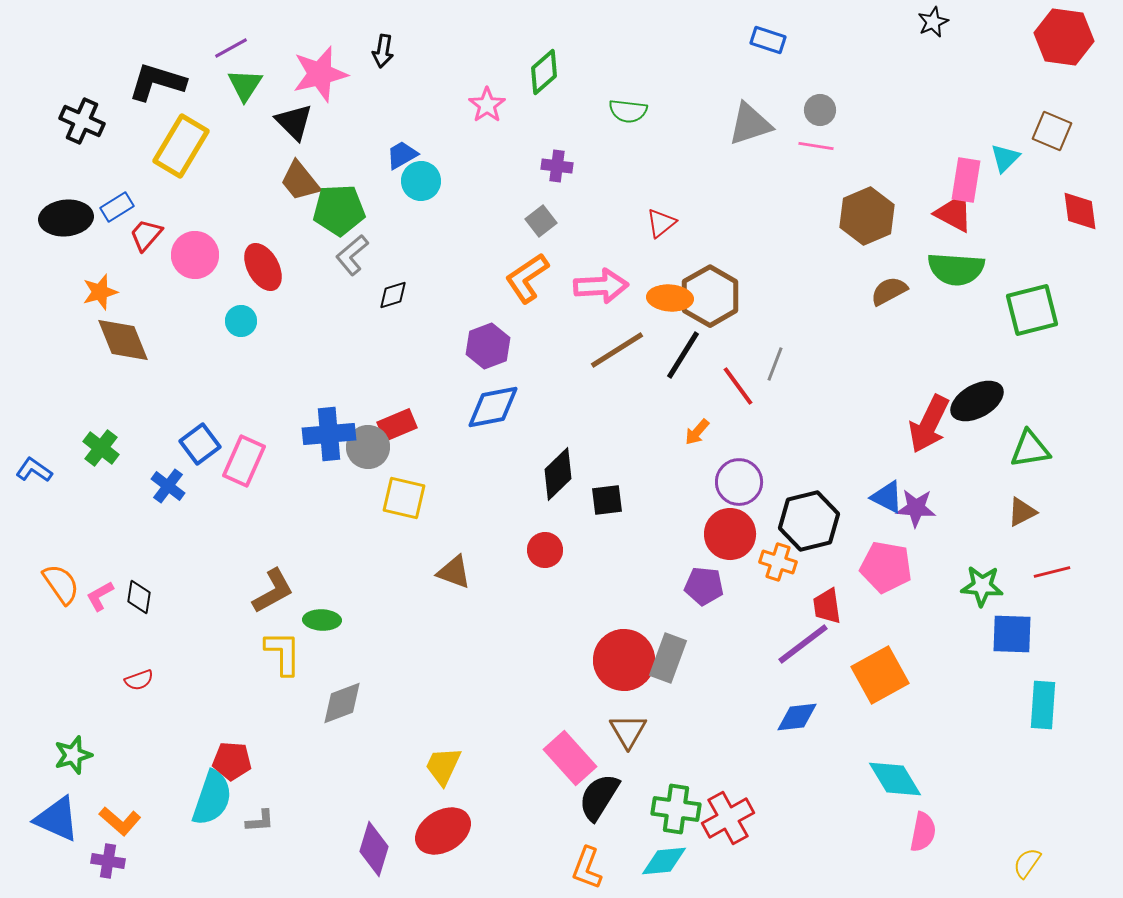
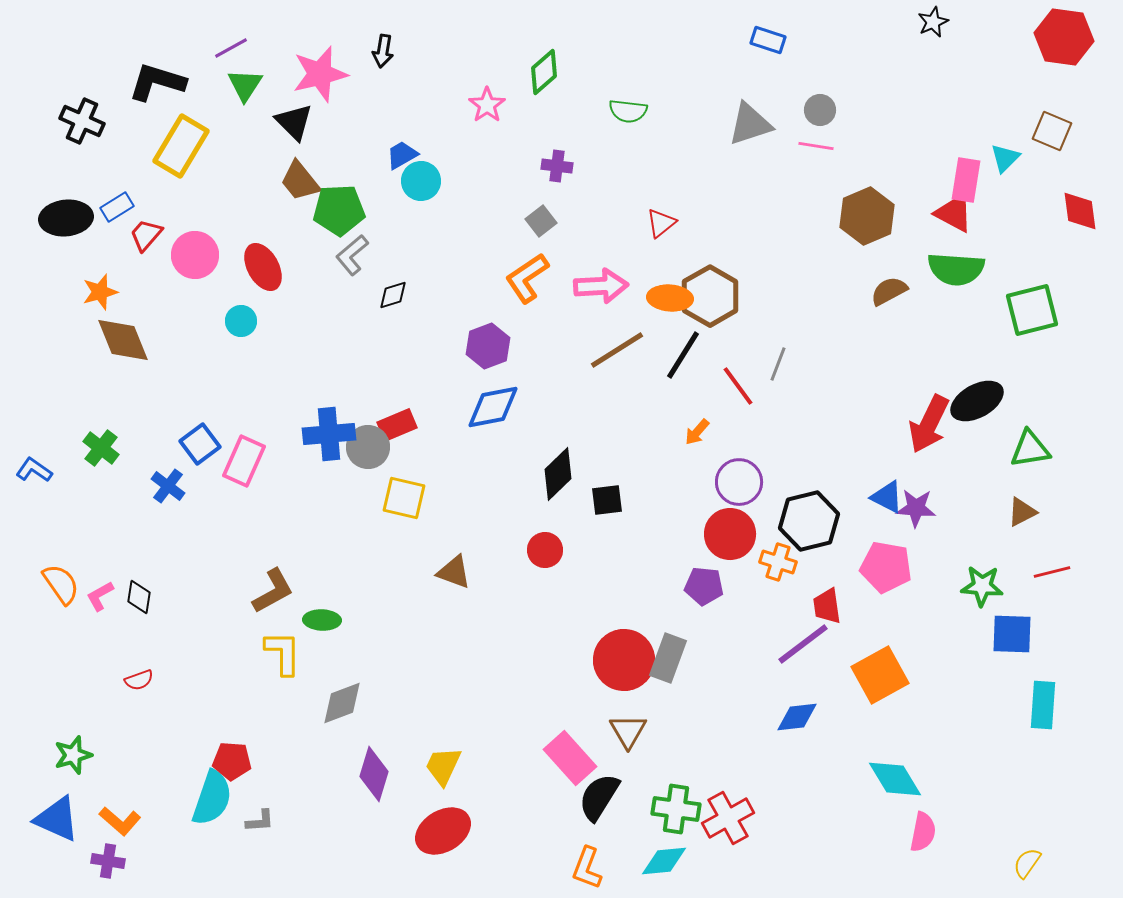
gray line at (775, 364): moved 3 px right
purple diamond at (374, 849): moved 75 px up
